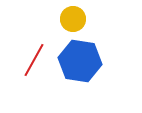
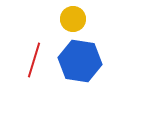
red line: rotated 12 degrees counterclockwise
